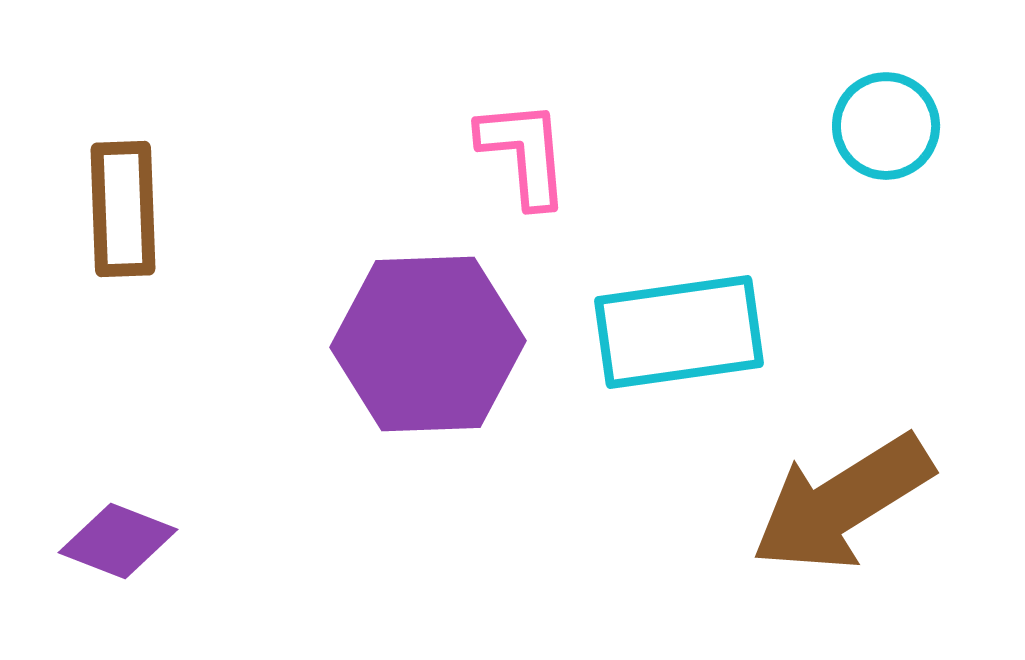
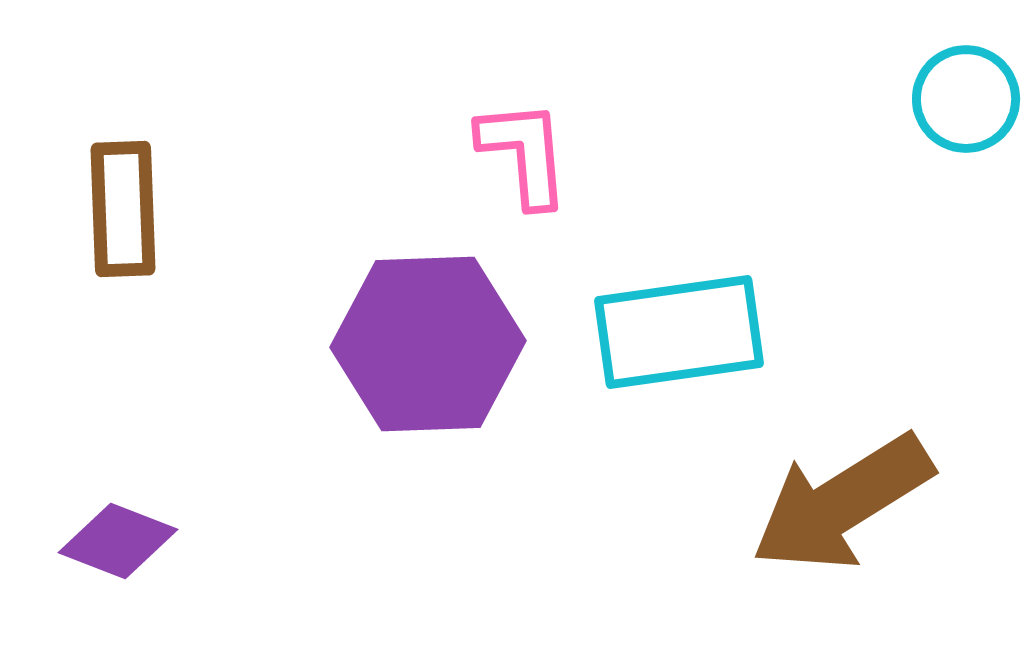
cyan circle: moved 80 px right, 27 px up
